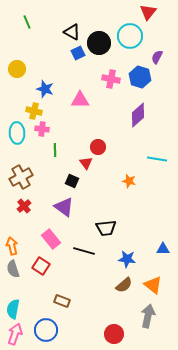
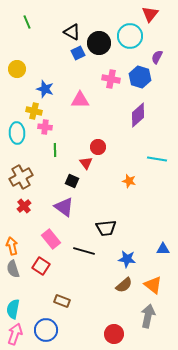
red triangle at (148, 12): moved 2 px right, 2 px down
pink cross at (42, 129): moved 3 px right, 2 px up
